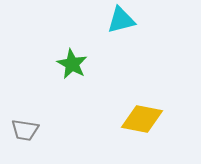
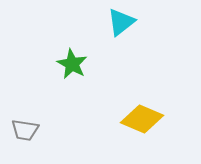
cyan triangle: moved 2 px down; rotated 24 degrees counterclockwise
yellow diamond: rotated 12 degrees clockwise
